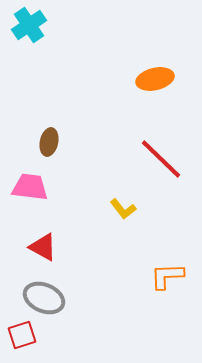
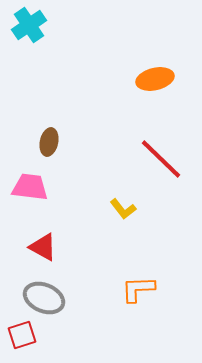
orange L-shape: moved 29 px left, 13 px down
